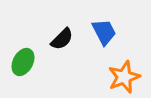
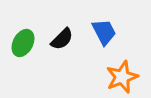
green ellipse: moved 19 px up
orange star: moved 2 px left
